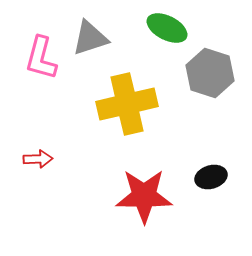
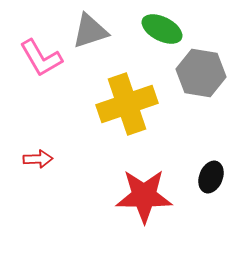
green ellipse: moved 5 px left, 1 px down
gray triangle: moved 7 px up
pink L-shape: rotated 45 degrees counterclockwise
gray hexagon: moved 9 px left; rotated 9 degrees counterclockwise
yellow cross: rotated 6 degrees counterclockwise
black ellipse: rotated 52 degrees counterclockwise
